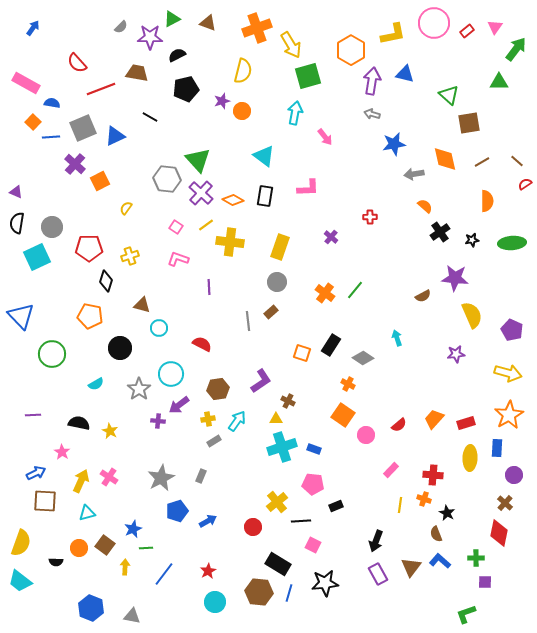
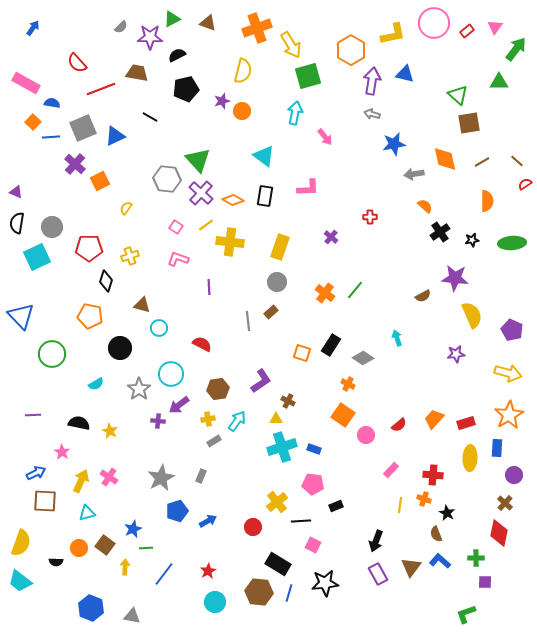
green triangle at (449, 95): moved 9 px right
